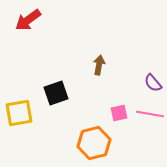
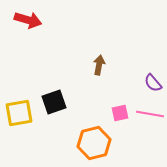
red arrow: rotated 128 degrees counterclockwise
black square: moved 2 px left, 9 px down
pink square: moved 1 px right
